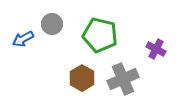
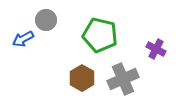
gray circle: moved 6 px left, 4 px up
